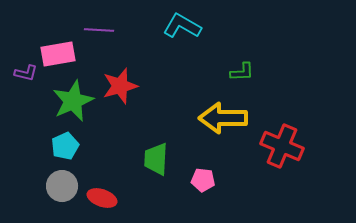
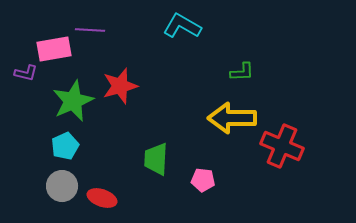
purple line: moved 9 px left
pink rectangle: moved 4 px left, 5 px up
yellow arrow: moved 9 px right
